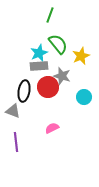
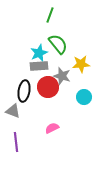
yellow star: moved 8 px down; rotated 18 degrees clockwise
